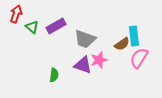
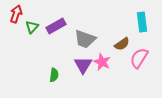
green triangle: rotated 32 degrees clockwise
cyan rectangle: moved 8 px right, 14 px up
pink star: moved 3 px right, 2 px down; rotated 30 degrees counterclockwise
purple triangle: rotated 42 degrees clockwise
